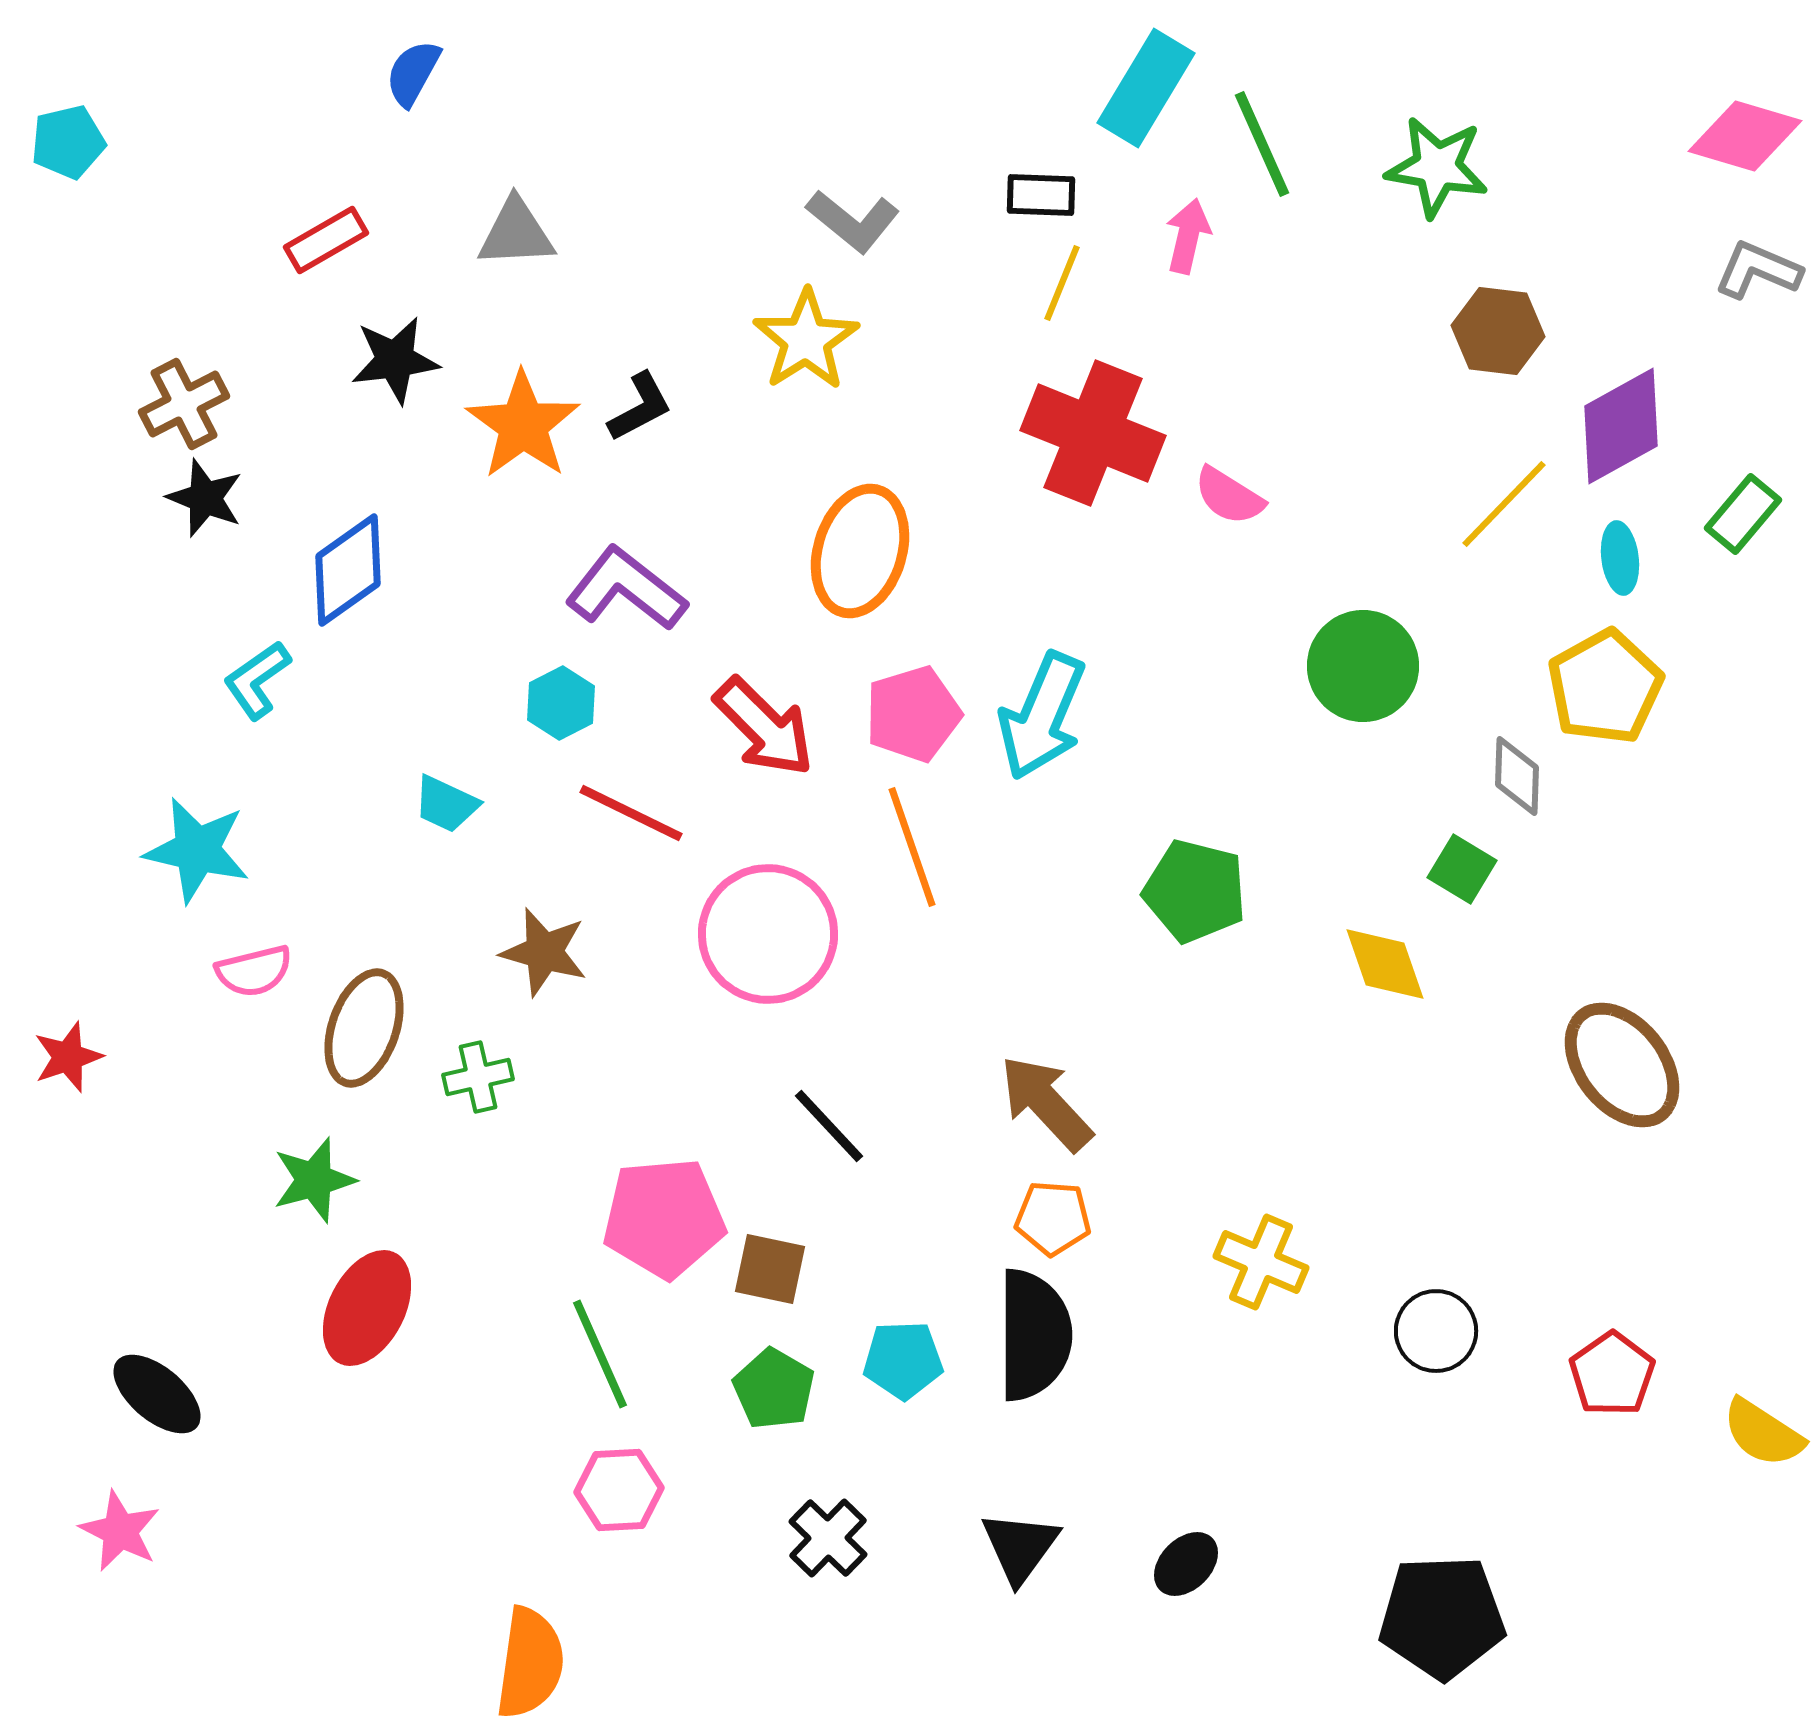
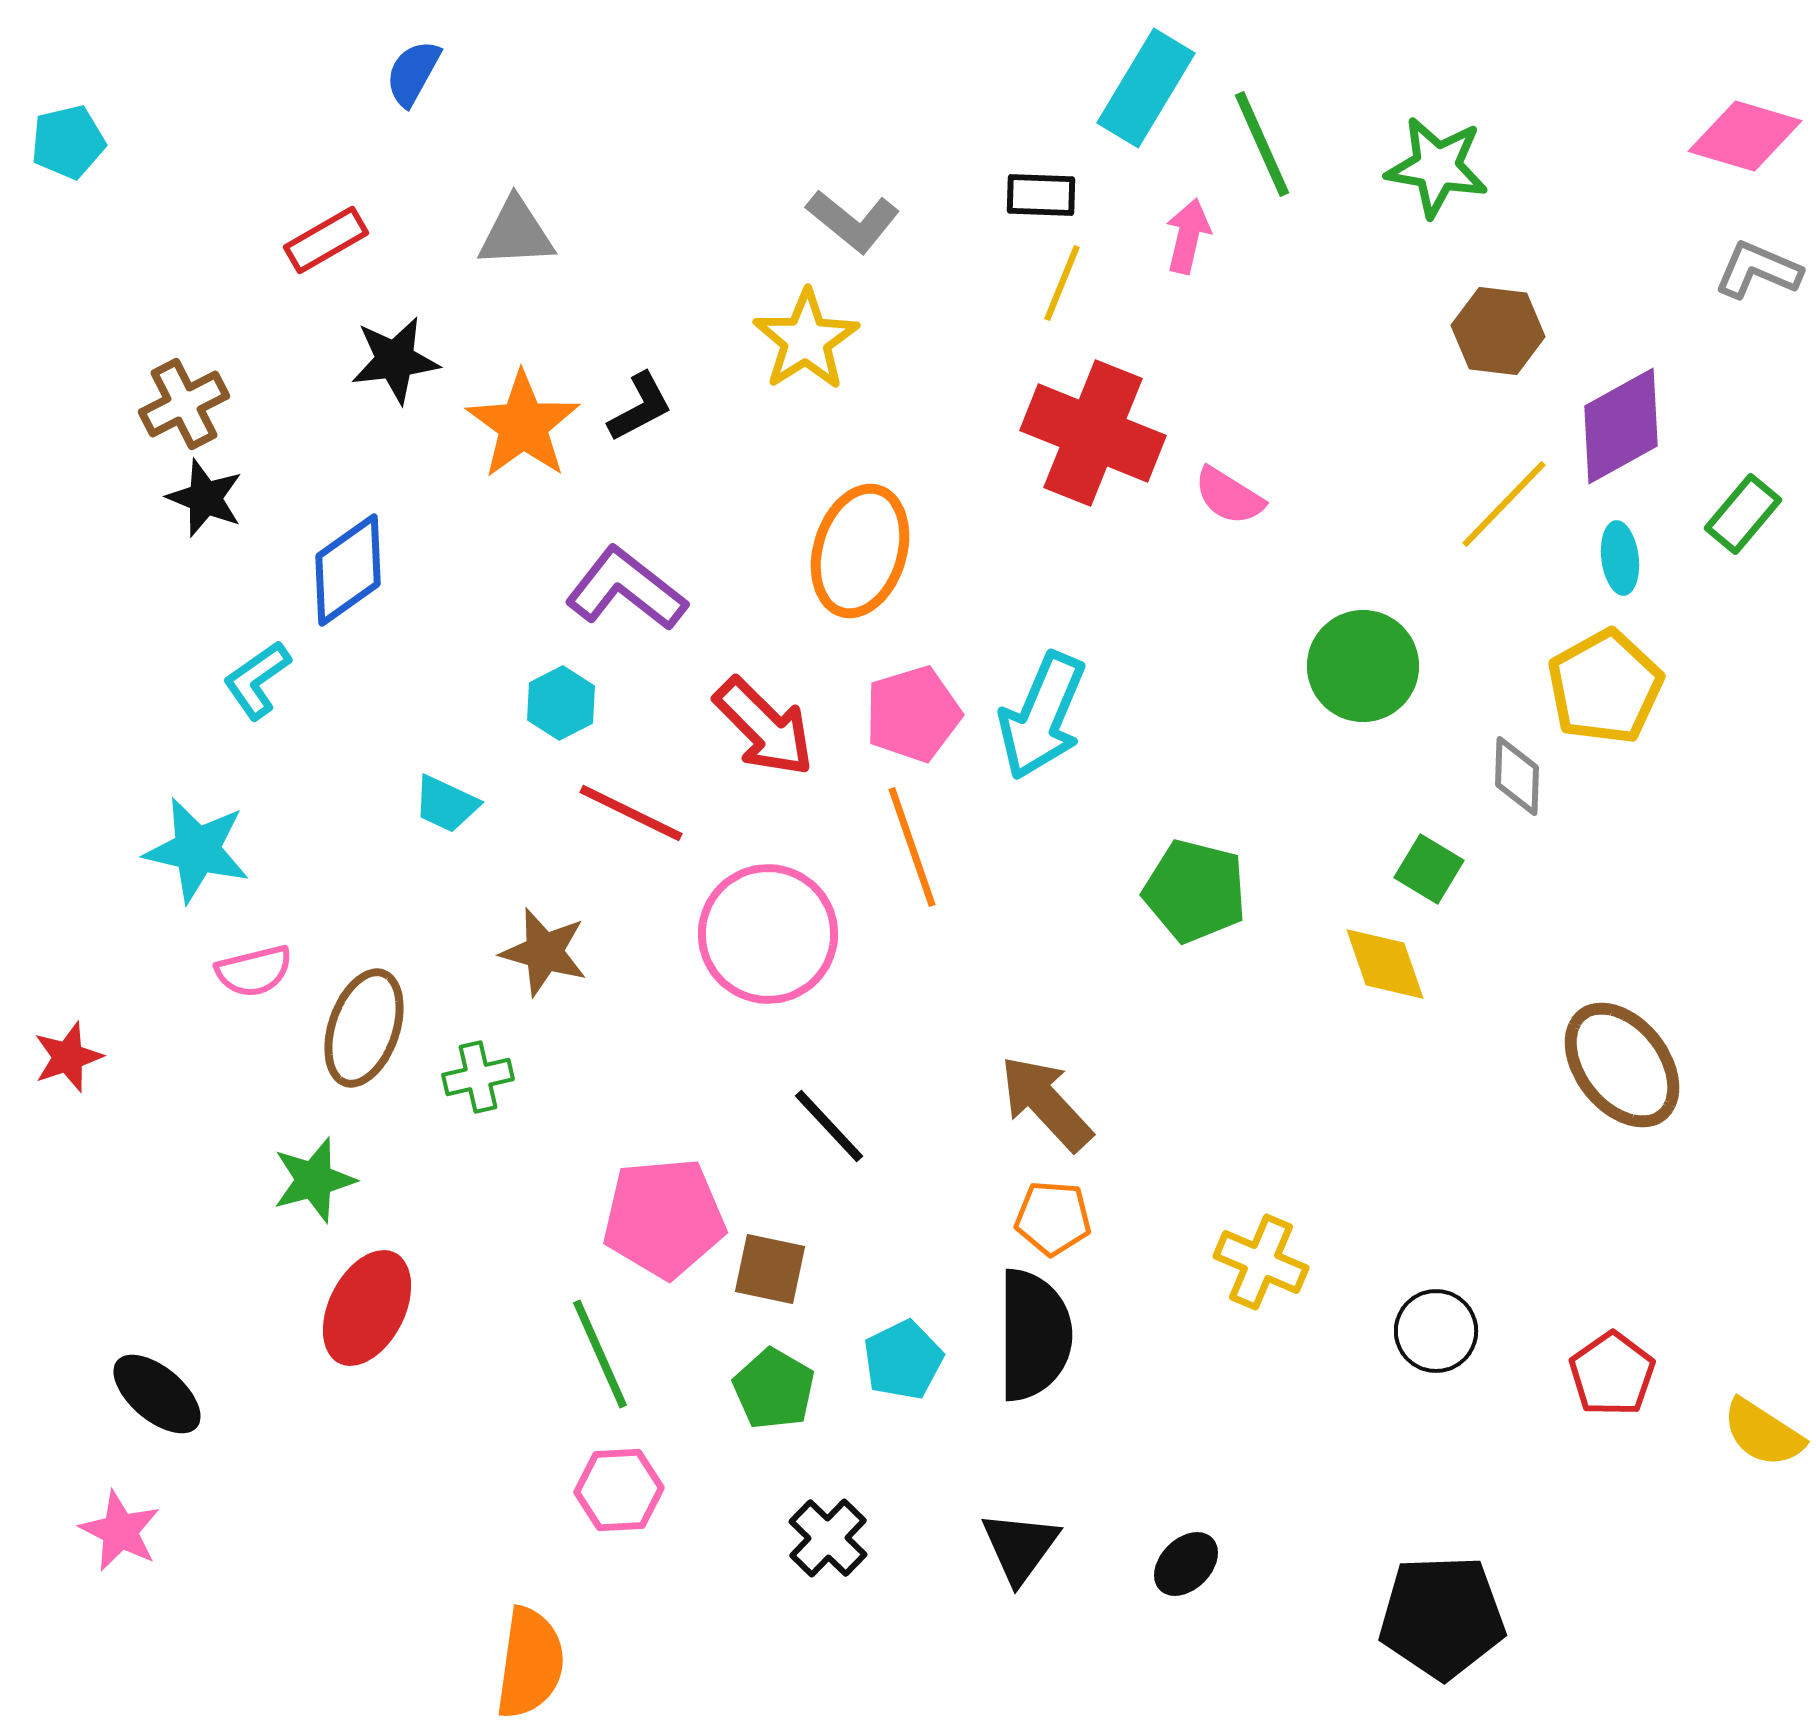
green square at (1462, 869): moved 33 px left
cyan pentagon at (903, 1360): rotated 24 degrees counterclockwise
